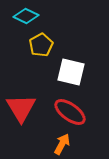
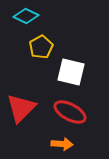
yellow pentagon: moved 2 px down
red triangle: rotated 16 degrees clockwise
red ellipse: rotated 8 degrees counterclockwise
orange arrow: rotated 65 degrees clockwise
